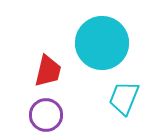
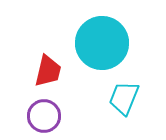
purple circle: moved 2 px left, 1 px down
